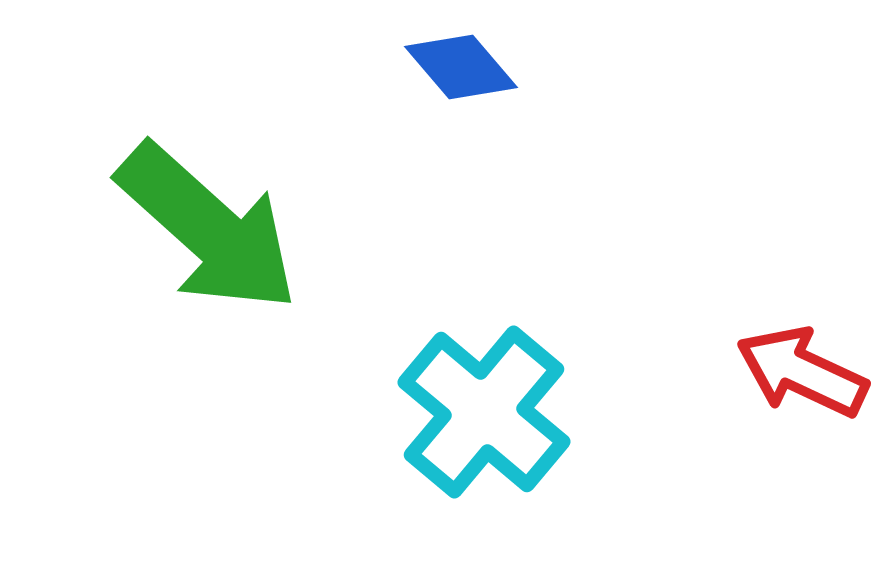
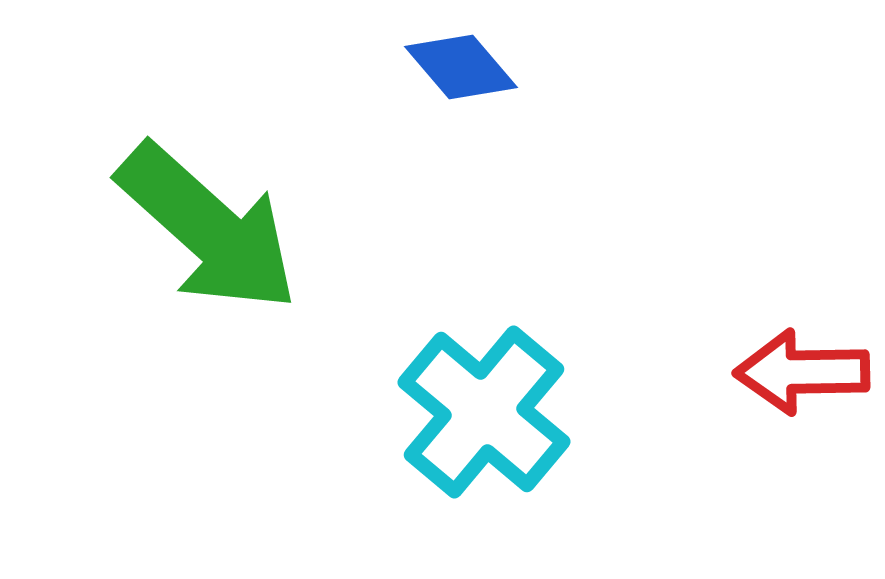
red arrow: rotated 26 degrees counterclockwise
